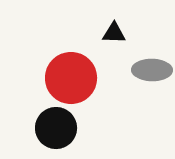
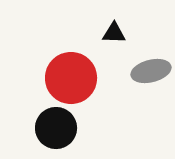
gray ellipse: moved 1 px left, 1 px down; rotated 15 degrees counterclockwise
